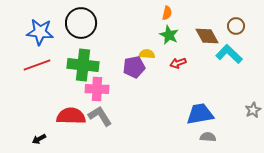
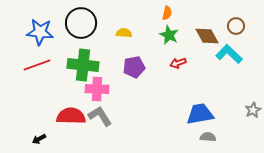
yellow semicircle: moved 23 px left, 21 px up
